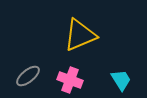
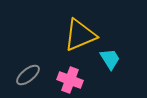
gray ellipse: moved 1 px up
cyan trapezoid: moved 11 px left, 21 px up
